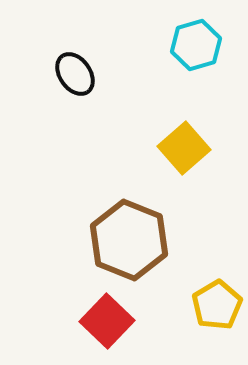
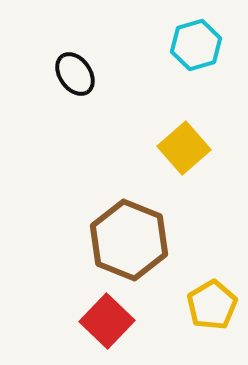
yellow pentagon: moved 5 px left
